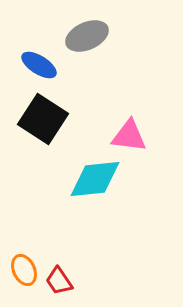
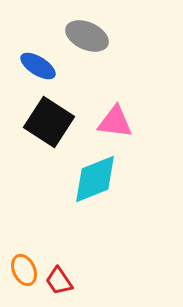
gray ellipse: rotated 48 degrees clockwise
blue ellipse: moved 1 px left, 1 px down
black square: moved 6 px right, 3 px down
pink triangle: moved 14 px left, 14 px up
cyan diamond: rotated 16 degrees counterclockwise
